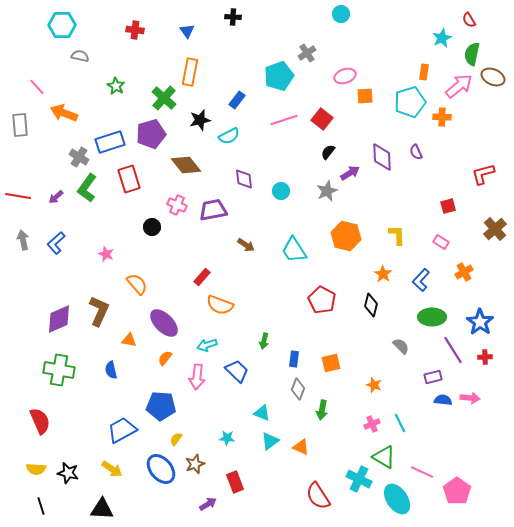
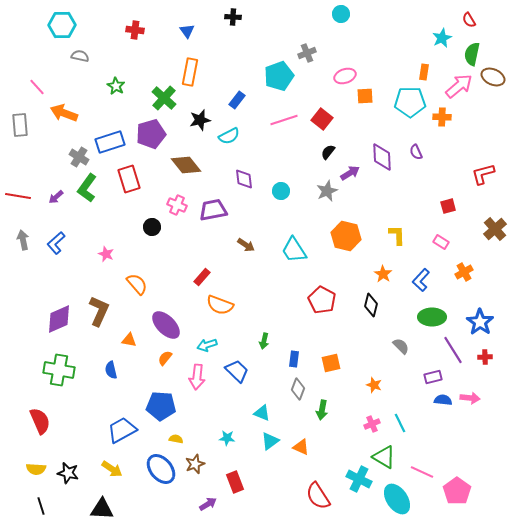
gray cross at (307, 53): rotated 12 degrees clockwise
cyan pentagon at (410, 102): rotated 16 degrees clockwise
purple ellipse at (164, 323): moved 2 px right, 2 px down
yellow semicircle at (176, 439): rotated 64 degrees clockwise
